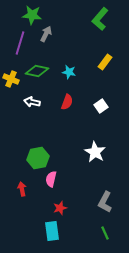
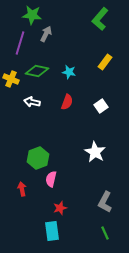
green hexagon: rotated 10 degrees counterclockwise
